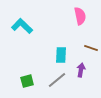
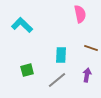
pink semicircle: moved 2 px up
cyan L-shape: moved 1 px up
purple arrow: moved 6 px right, 5 px down
green square: moved 11 px up
